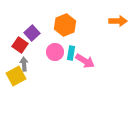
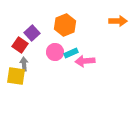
cyan rectangle: rotated 56 degrees clockwise
pink arrow: rotated 144 degrees clockwise
yellow square: rotated 36 degrees clockwise
